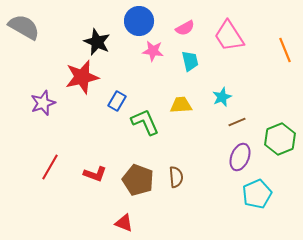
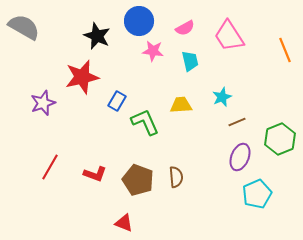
black star: moved 6 px up
